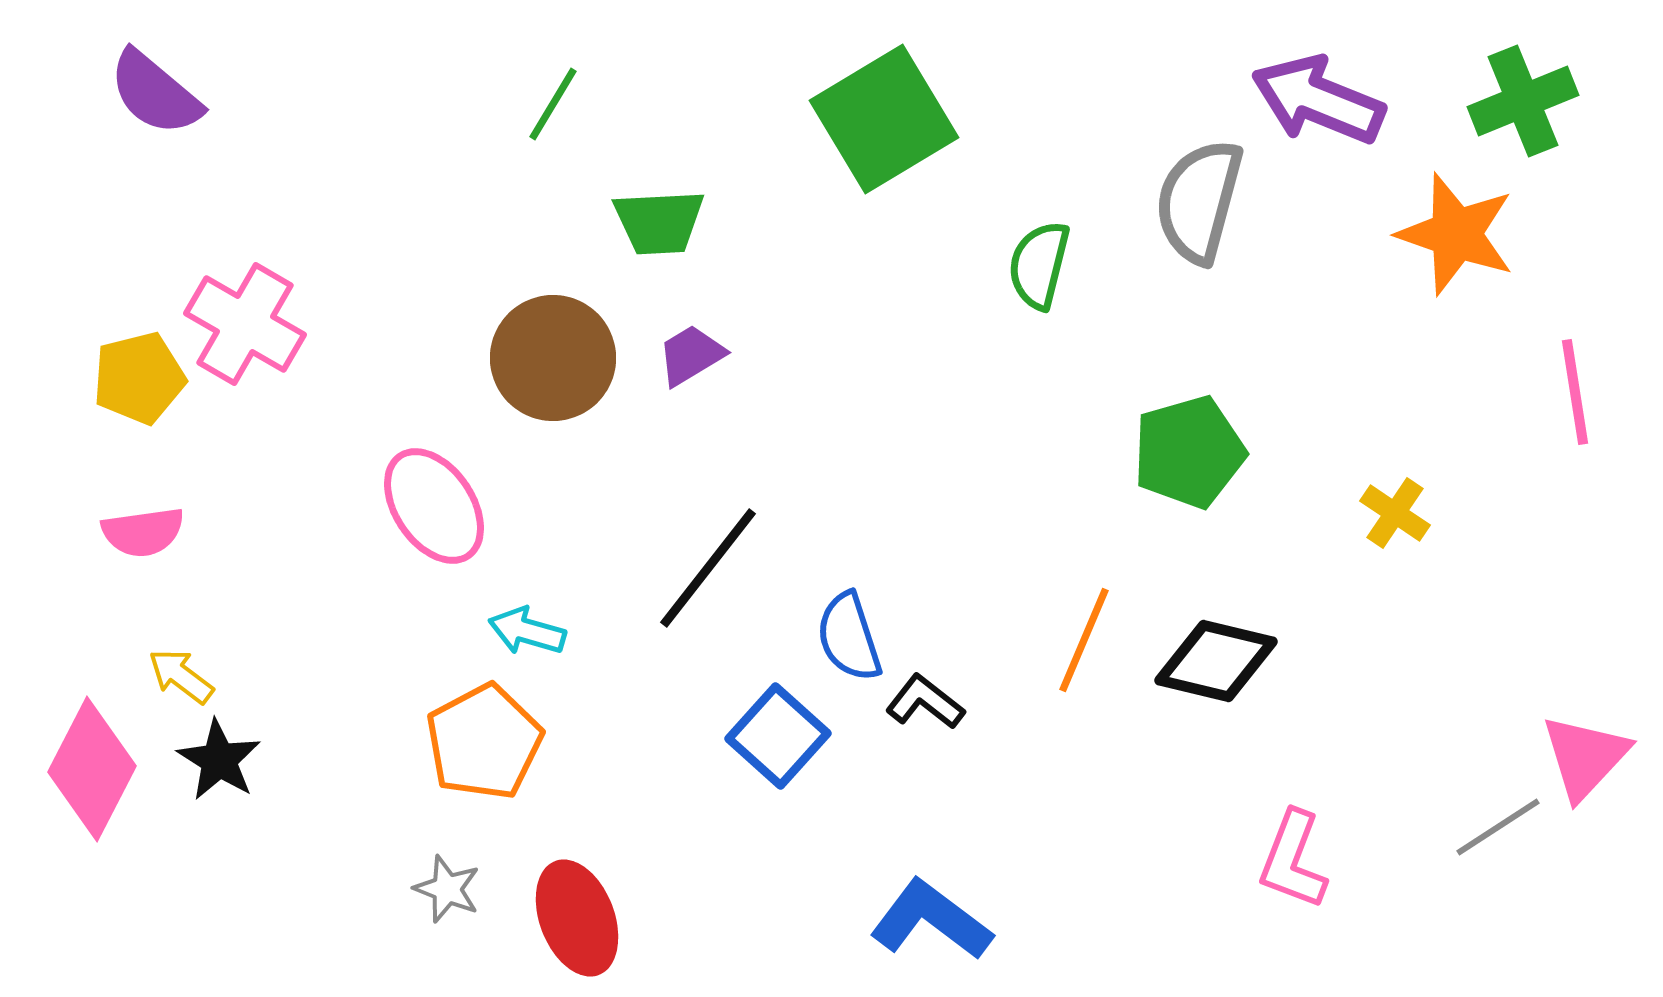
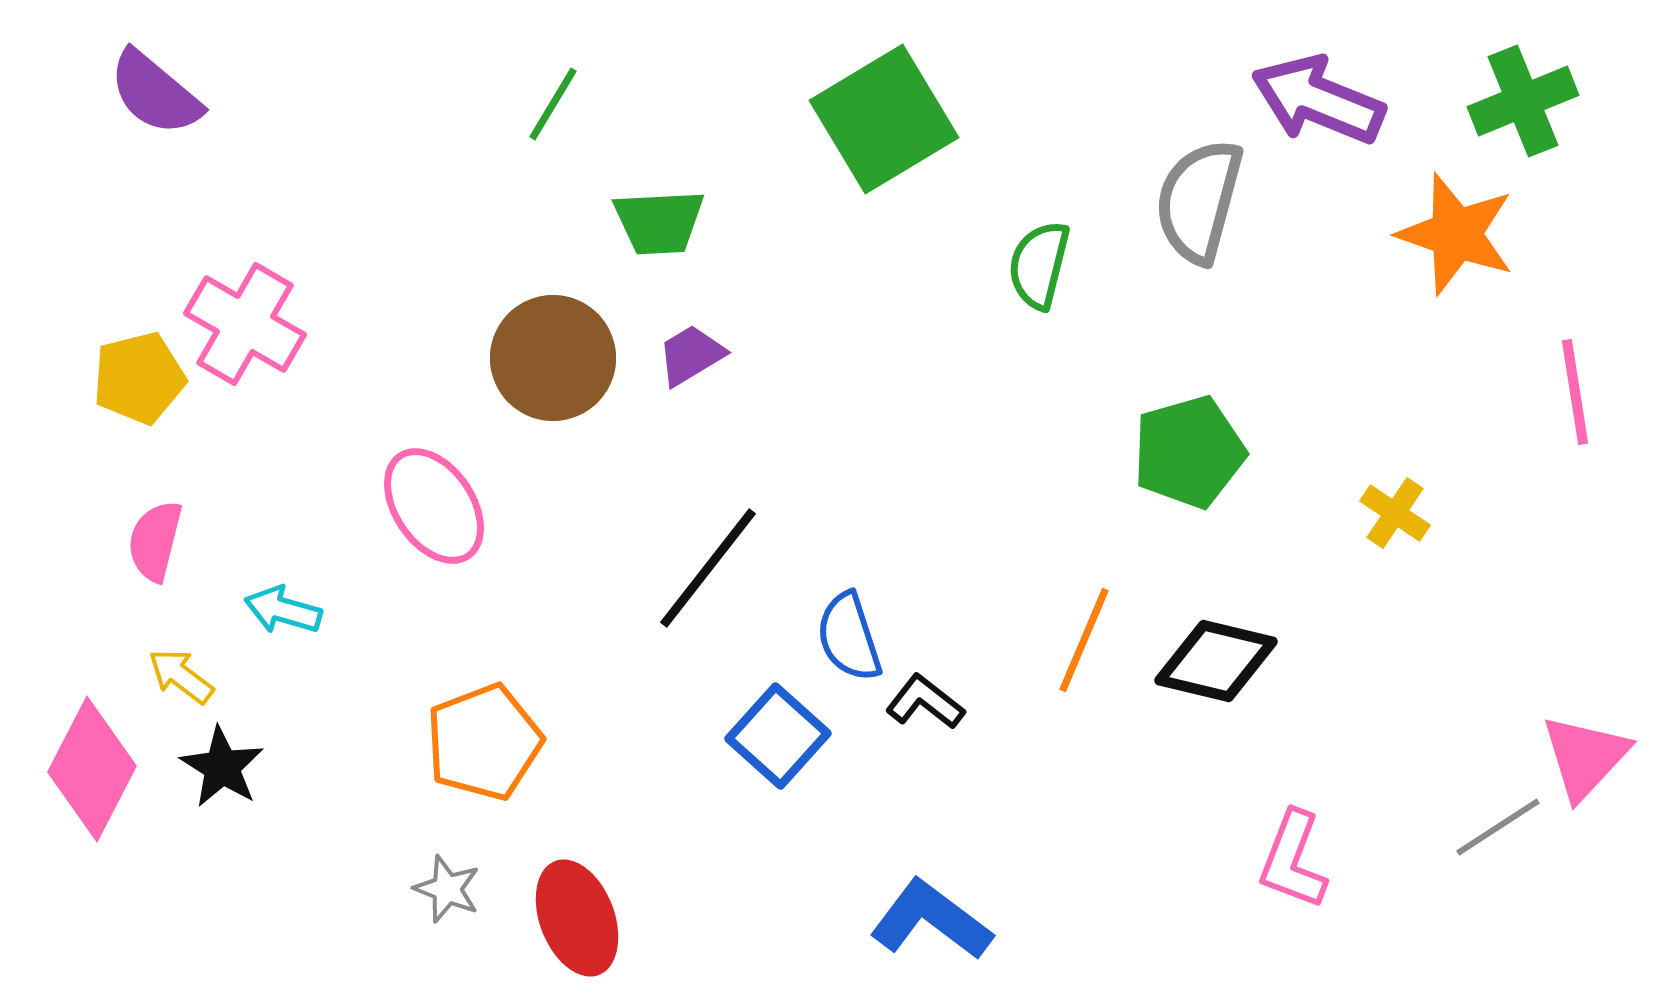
pink semicircle: moved 12 px right, 9 px down; rotated 112 degrees clockwise
cyan arrow: moved 244 px left, 21 px up
orange pentagon: rotated 7 degrees clockwise
black star: moved 3 px right, 7 px down
